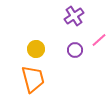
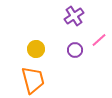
orange trapezoid: moved 1 px down
